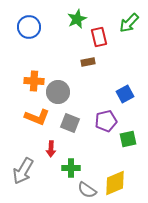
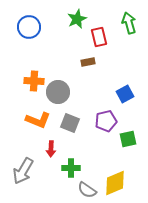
green arrow: rotated 120 degrees clockwise
orange L-shape: moved 1 px right, 3 px down
